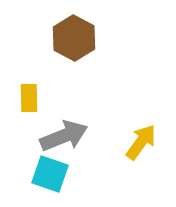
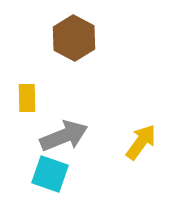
yellow rectangle: moved 2 px left
